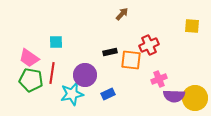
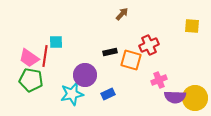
orange square: rotated 10 degrees clockwise
red line: moved 7 px left, 17 px up
pink cross: moved 1 px down
purple semicircle: moved 1 px right, 1 px down
